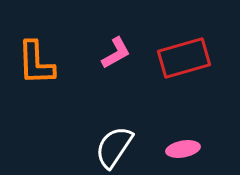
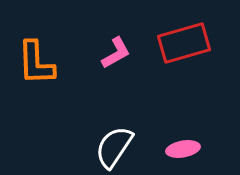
red rectangle: moved 15 px up
